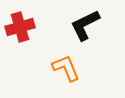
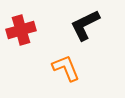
red cross: moved 1 px right, 3 px down
